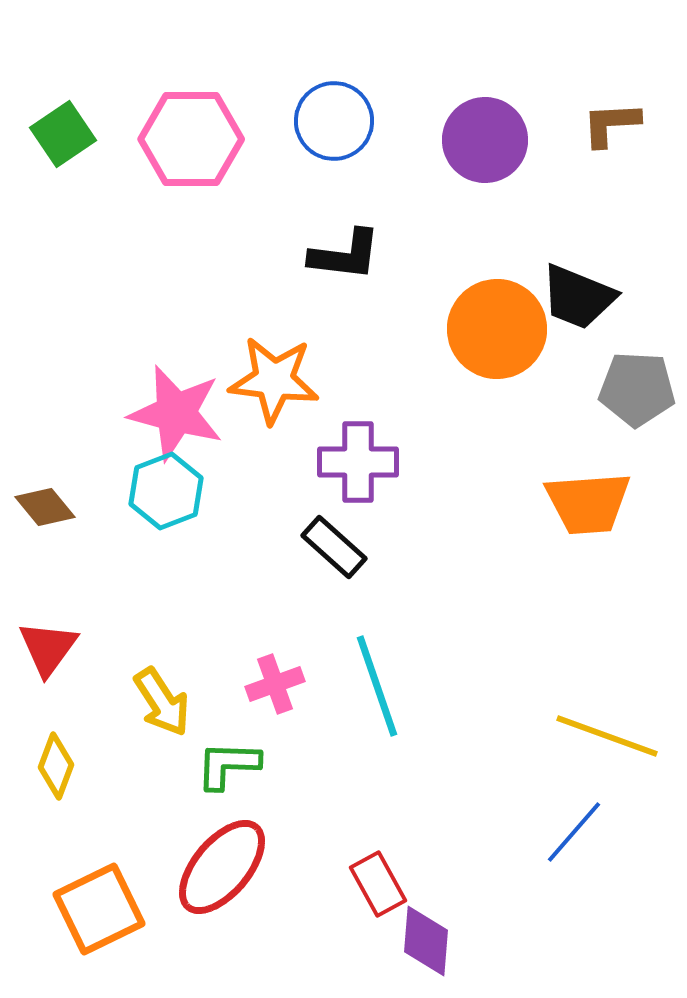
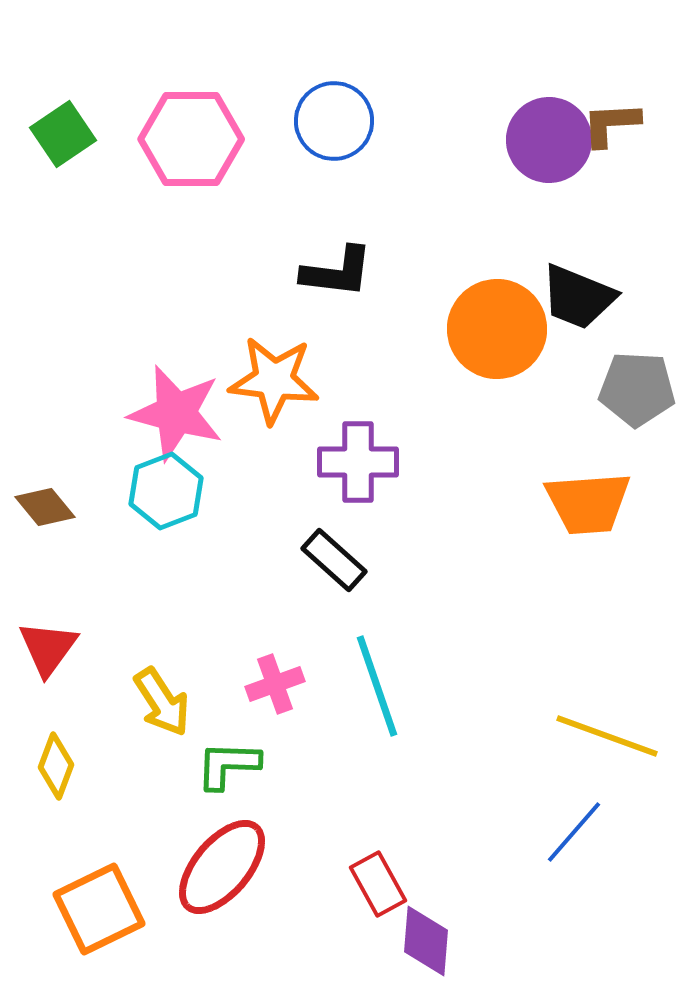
purple circle: moved 64 px right
black L-shape: moved 8 px left, 17 px down
black rectangle: moved 13 px down
